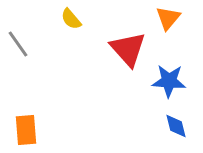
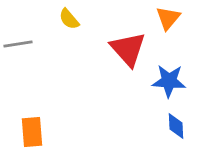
yellow semicircle: moved 2 px left
gray line: rotated 64 degrees counterclockwise
blue diamond: rotated 12 degrees clockwise
orange rectangle: moved 6 px right, 2 px down
